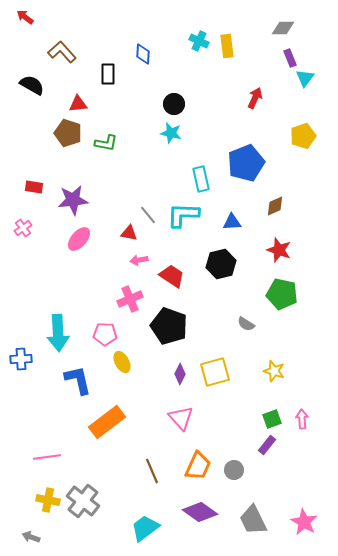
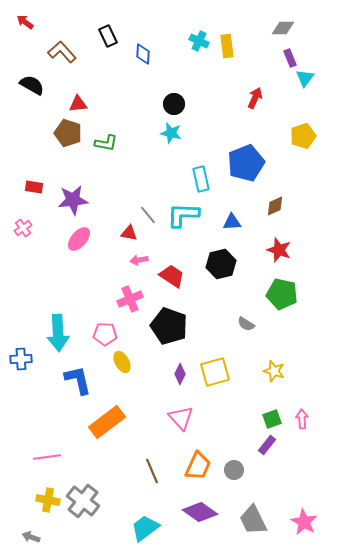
red arrow at (25, 17): moved 5 px down
black rectangle at (108, 74): moved 38 px up; rotated 25 degrees counterclockwise
